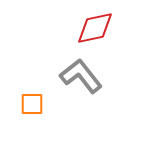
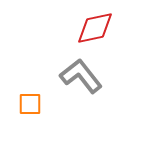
orange square: moved 2 px left
